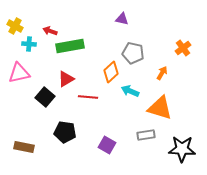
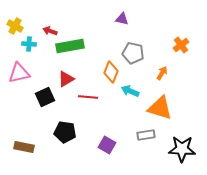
orange cross: moved 2 px left, 3 px up
orange diamond: rotated 25 degrees counterclockwise
black square: rotated 24 degrees clockwise
